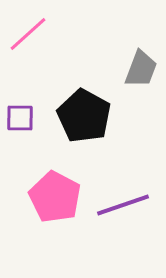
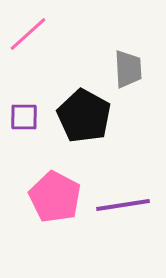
gray trapezoid: moved 13 px left; rotated 24 degrees counterclockwise
purple square: moved 4 px right, 1 px up
purple line: rotated 10 degrees clockwise
